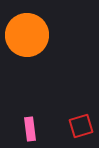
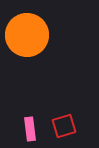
red square: moved 17 px left
